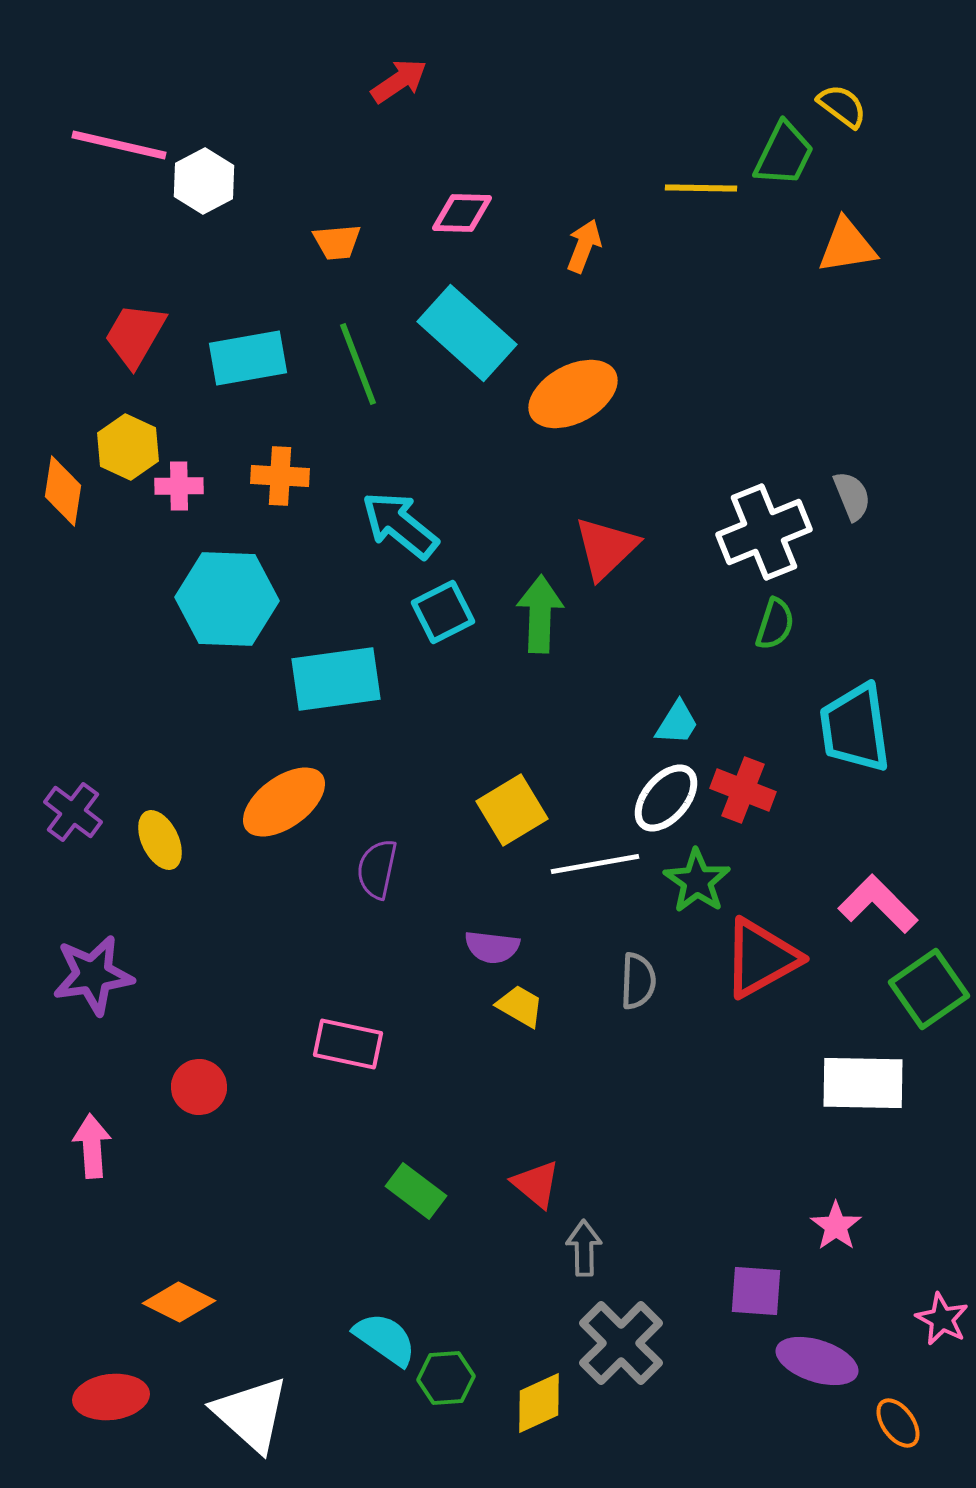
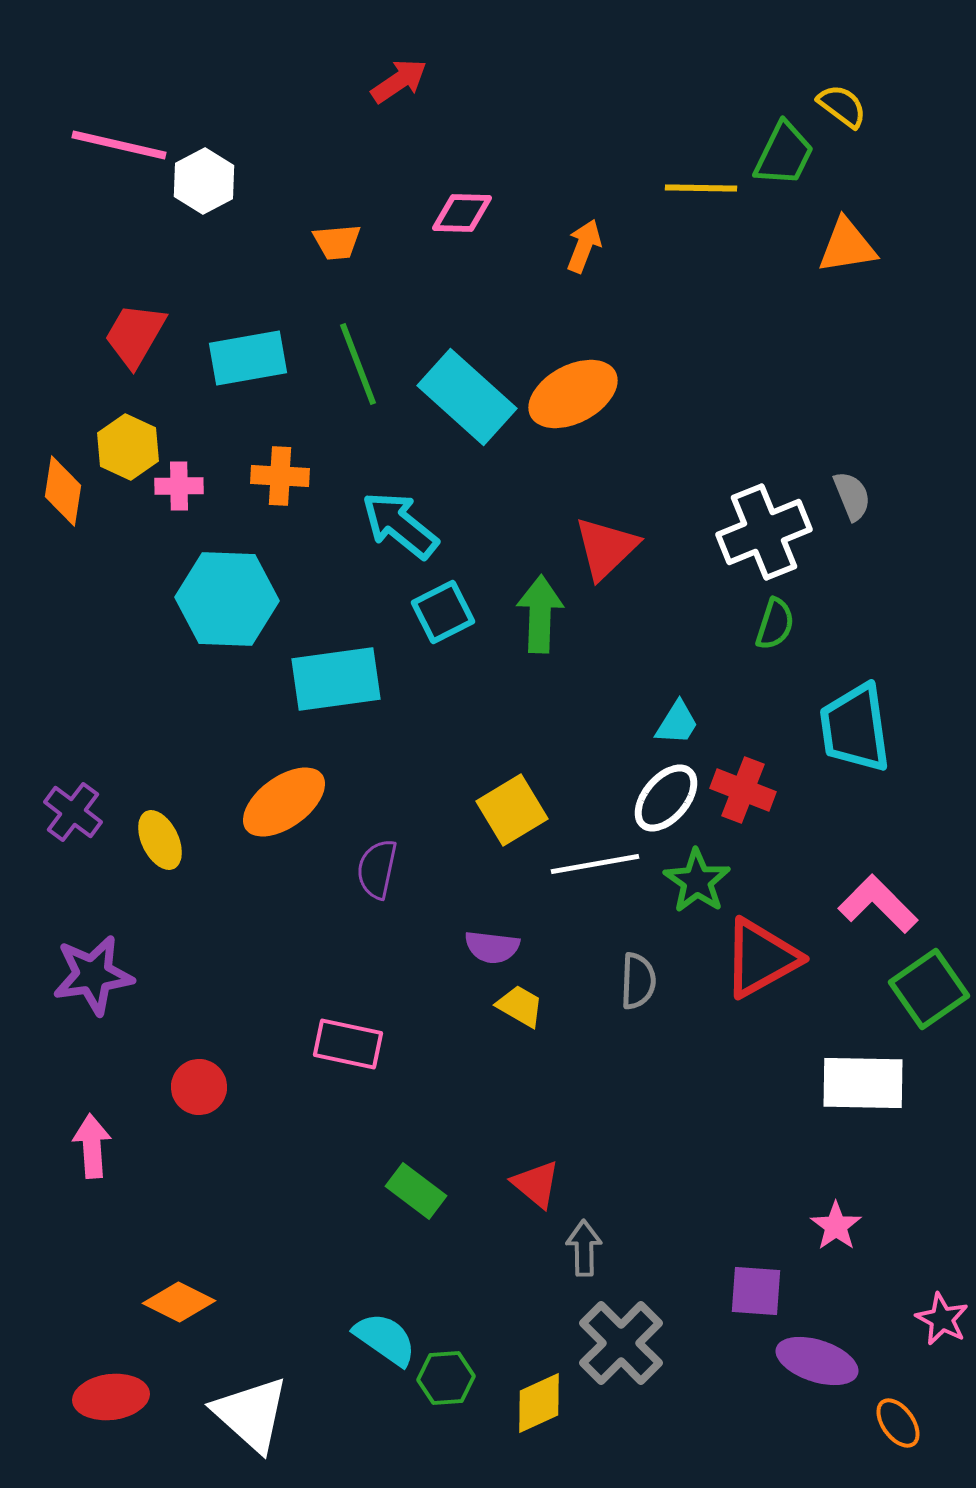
cyan rectangle at (467, 333): moved 64 px down
